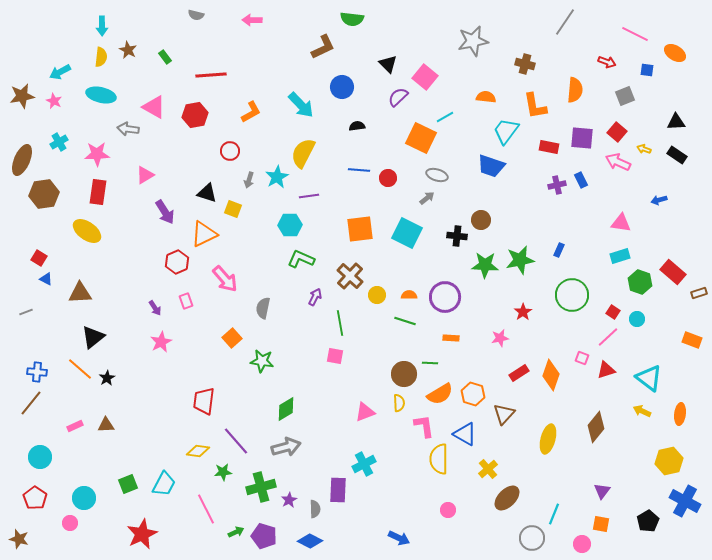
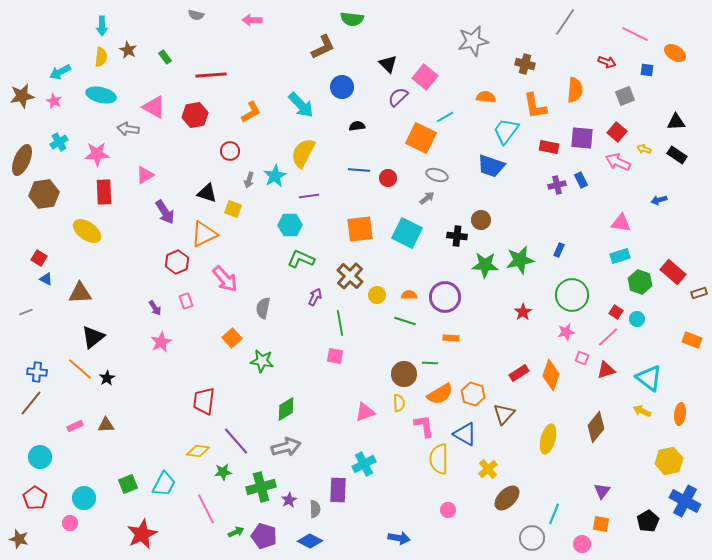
cyan star at (277, 177): moved 2 px left, 1 px up
red rectangle at (98, 192): moved 6 px right; rotated 10 degrees counterclockwise
red square at (613, 312): moved 3 px right
pink star at (500, 338): moved 66 px right, 6 px up
blue arrow at (399, 538): rotated 15 degrees counterclockwise
